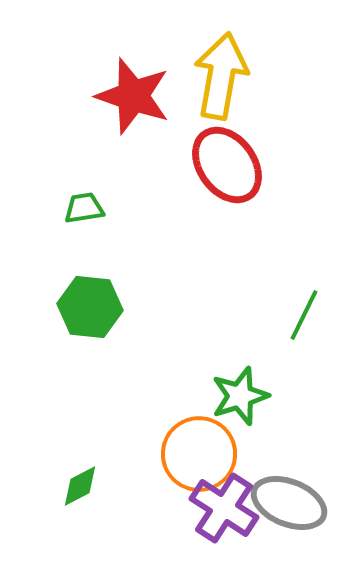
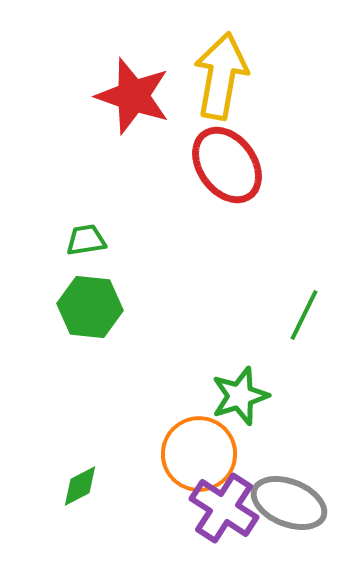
green trapezoid: moved 2 px right, 32 px down
